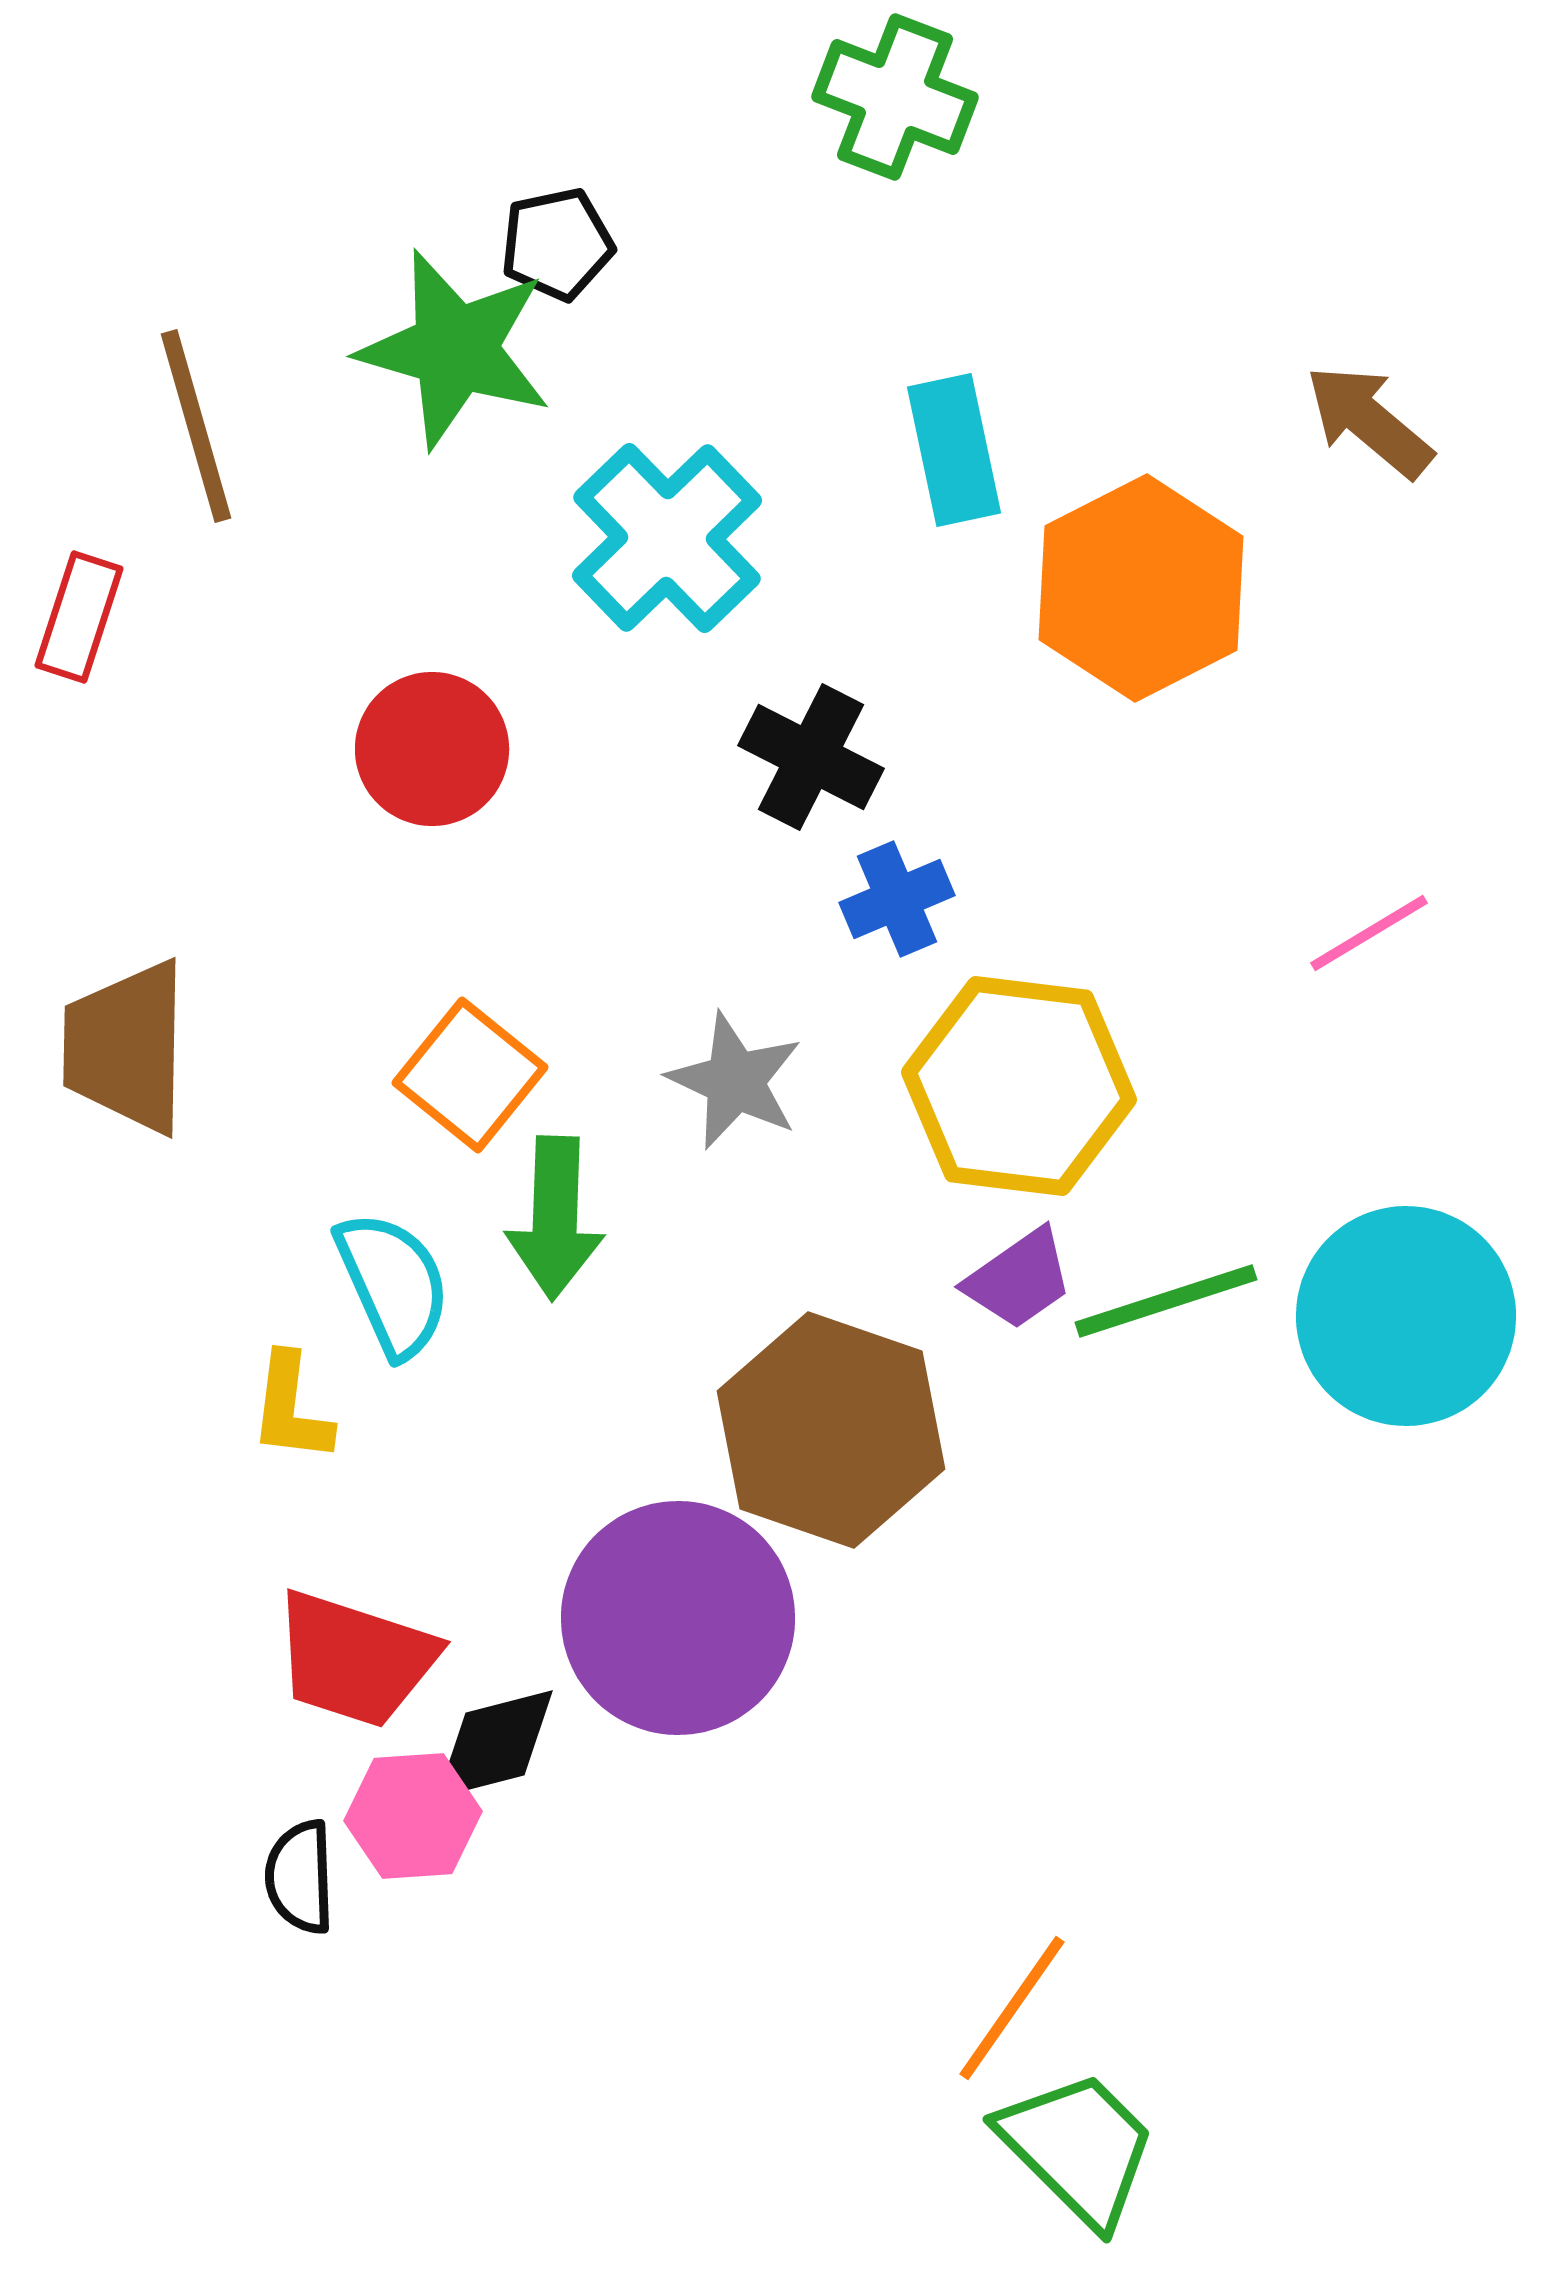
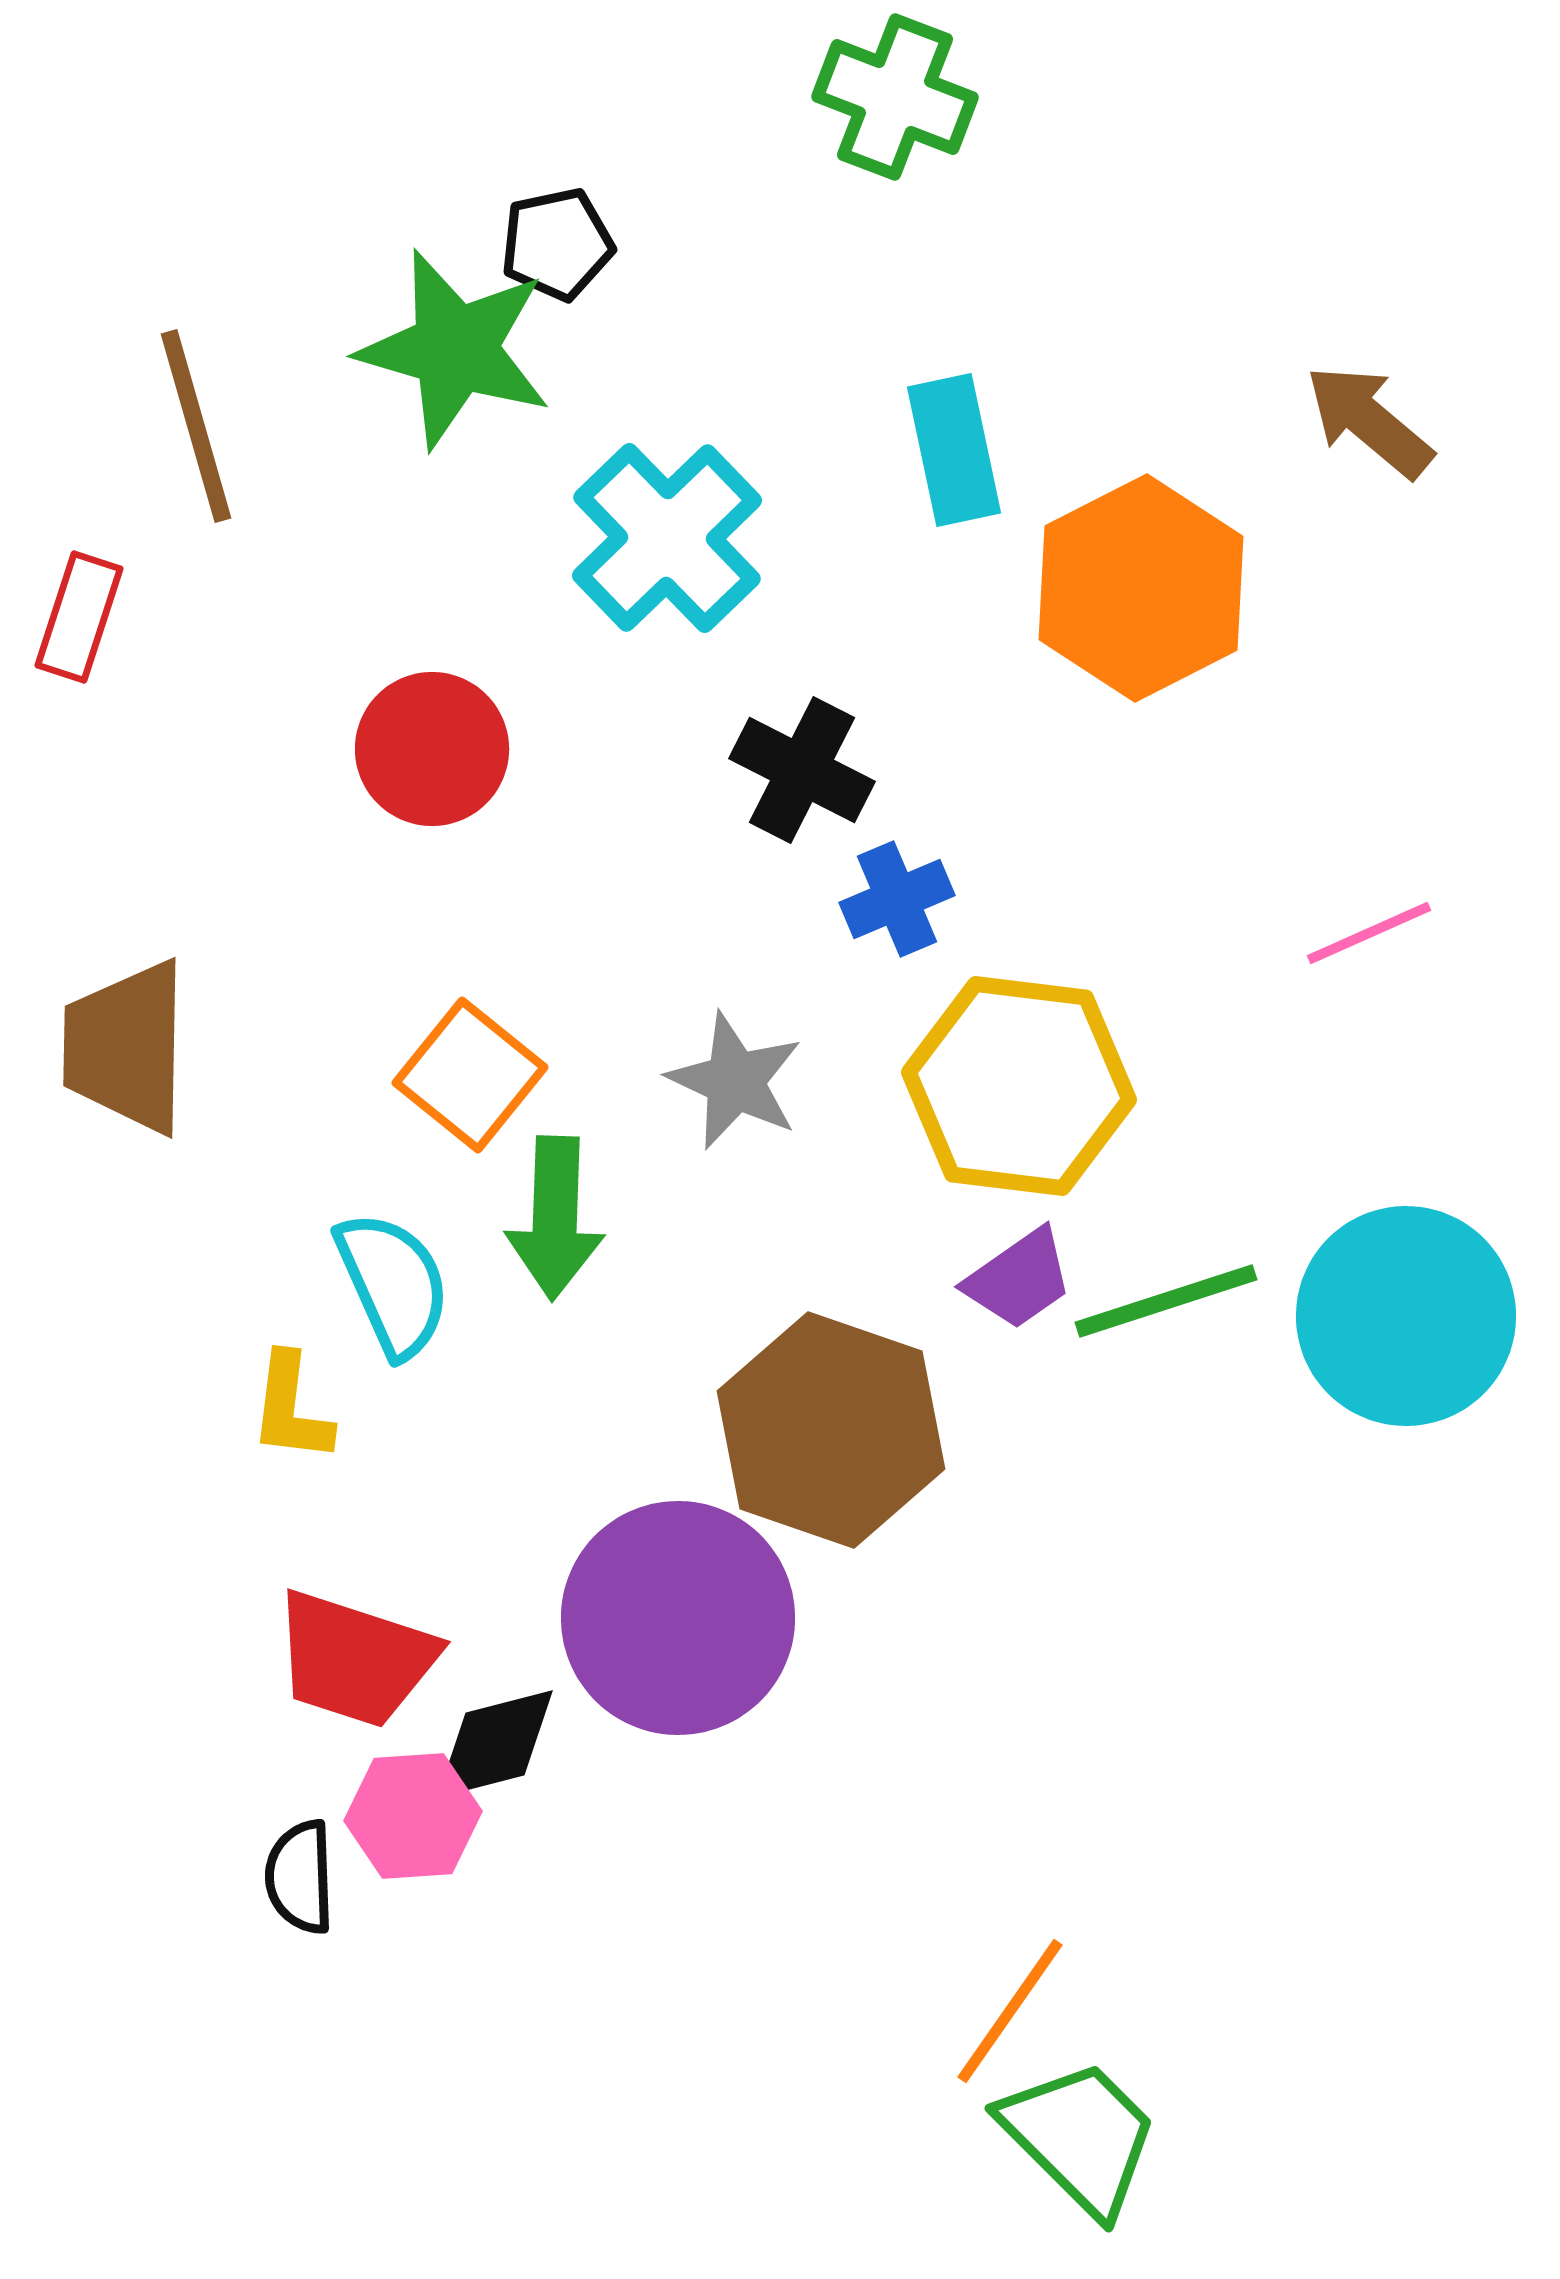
black cross: moved 9 px left, 13 px down
pink line: rotated 7 degrees clockwise
orange line: moved 2 px left, 3 px down
green trapezoid: moved 2 px right, 11 px up
